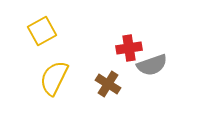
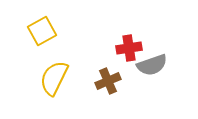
brown cross: moved 3 px up; rotated 35 degrees clockwise
